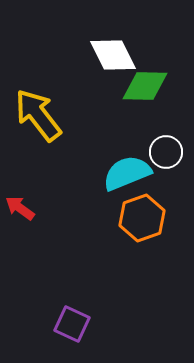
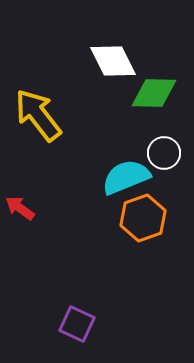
white diamond: moved 6 px down
green diamond: moved 9 px right, 7 px down
white circle: moved 2 px left, 1 px down
cyan semicircle: moved 1 px left, 4 px down
orange hexagon: moved 1 px right
purple square: moved 5 px right
